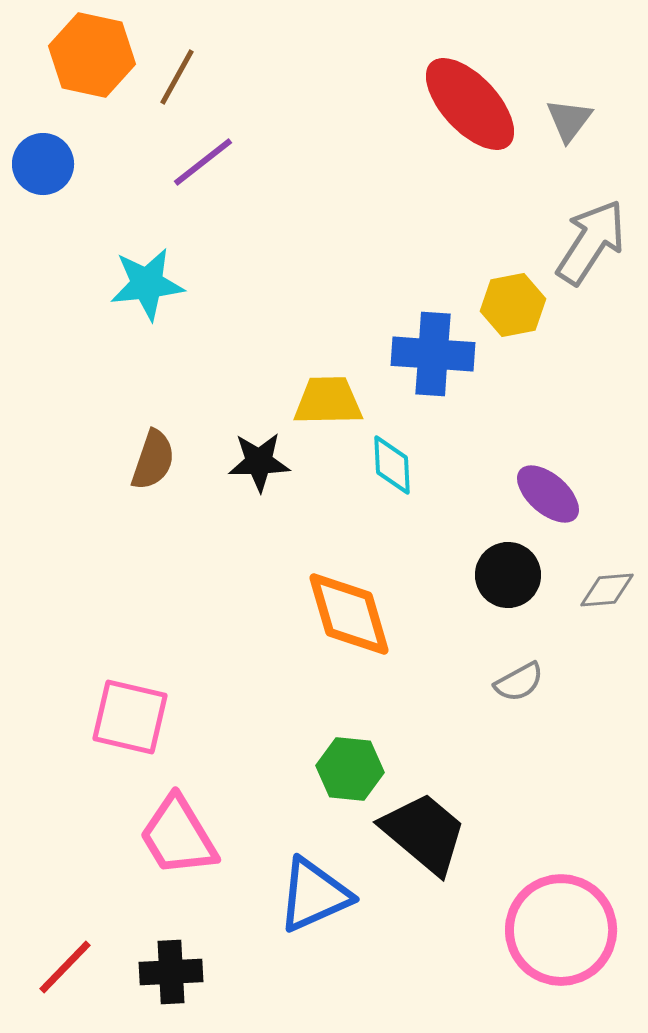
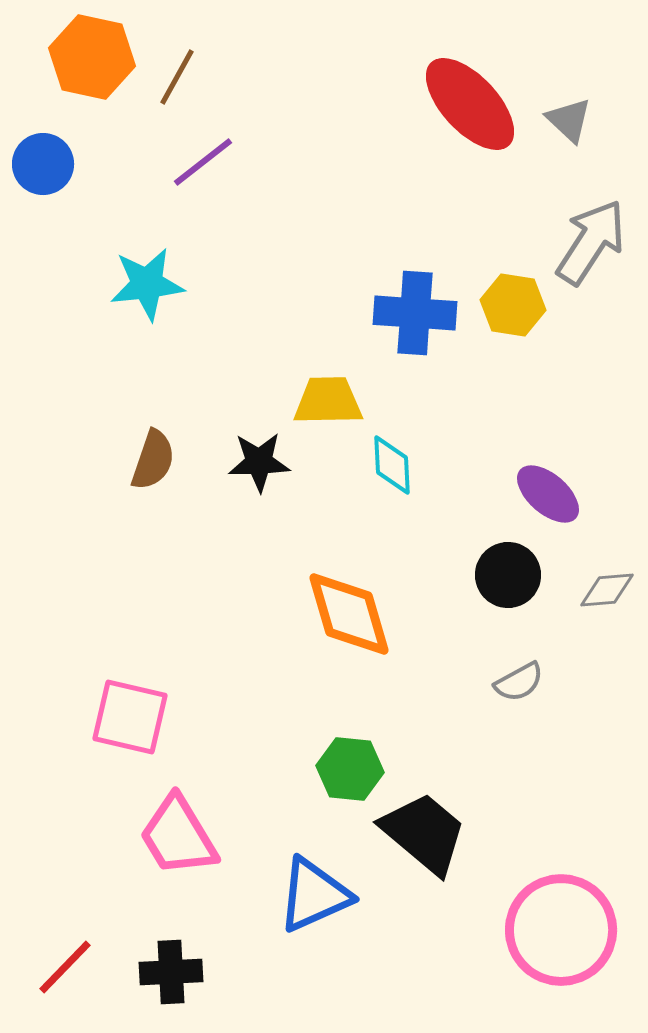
orange hexagon: moved 2 px down
gray triangle: rotated 24 degrees counterclockwise
yellow hexagon: rotated 20 degrees clockwise
blue cross: moved 18 px left, 41 px up
